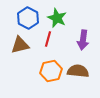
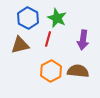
orange hexagon: rotated 15 degrees counterclockwise
